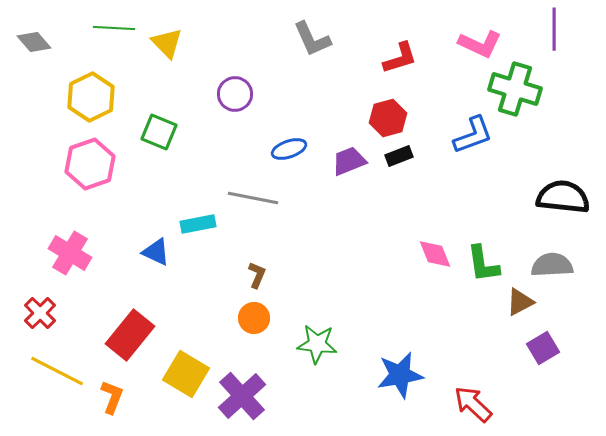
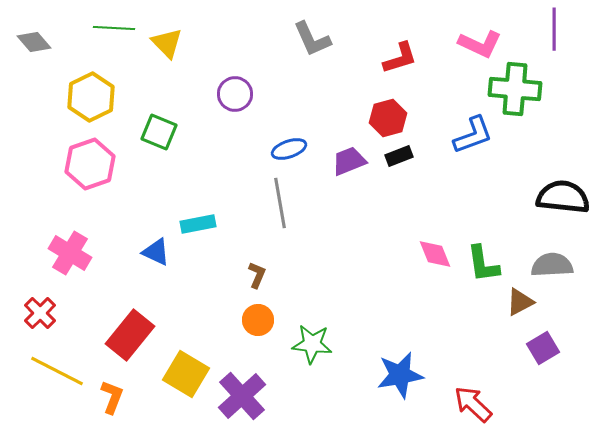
green cross: rotated 12 degrees counterclockwise
gray line: moved 27 px right, 5 px down; rotated 69 degrees clockwise
orange circle: moved 4 px right, 2 px down
green star: moved 5 px left
